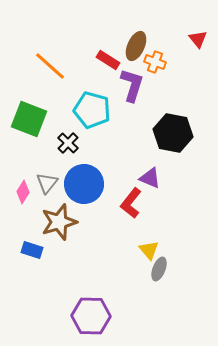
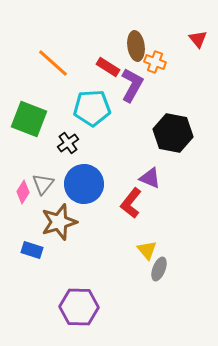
brown ellipse: rotated 32 degrees counterclockwise
red rectangle: moved 7 px down
orange line: moved 3 px right, 3 px up
purple L-shape: rotated 12 degrees clockwise
cyan pentagon: moved 2 px up; rotated 18 degrees counterclockwise
black cross: rotated 10 degrees clockwise
gray triangle: moved 4 px left, 1 px down
yellow triangle: moved 2 px left
purple hexagon: moved 12 px left, 9 px up
